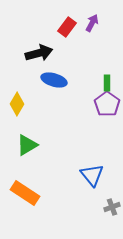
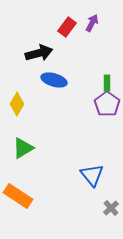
green triangle: moved 4 px left, 3 px down
orange rectangle: moved 7 px left, 3 px down
gray cross: moved 1 px left, 1 px down; rotated 21 degrees counterclockwise
